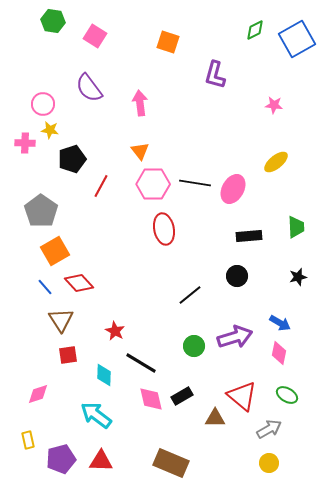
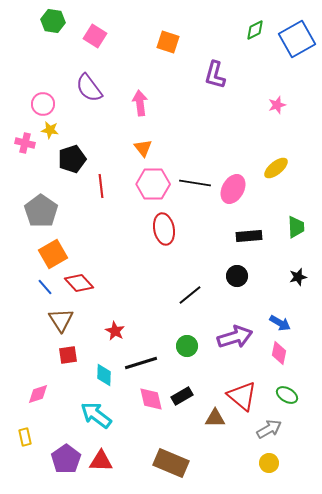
pink star at (274, 105): moved 3 px right; rotated 24 degrees counterclockwise
pink cross at (25, 143): rotated 12 degrees clockwise
orange triangle at (140, 151): moved 3 px right, 3 px up
yellow ellipse at (276, 162): moved 6 px down
red line at (101, 186): rotated 35 degrees counterclockwise
orange square at (55, 251): moved 2 px left, 3 px down
green circle at (194, 346): moved 7 px left
black line at (141, 363): rotated 48 degrees counterclockwise
yellow rectangle at (28, 440): moved 3 px left, 3 px up
purple pentagon at (61, 459): moved 5 px right; rotated 20 degrees counterclockwise
